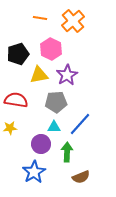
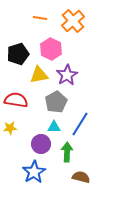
gray pentagon: rotated 25 degrees counterclockwise
blue line: rotated 10 degrees counterclockwise
brown semicircle: rotated 144 degrees counterclockwise
